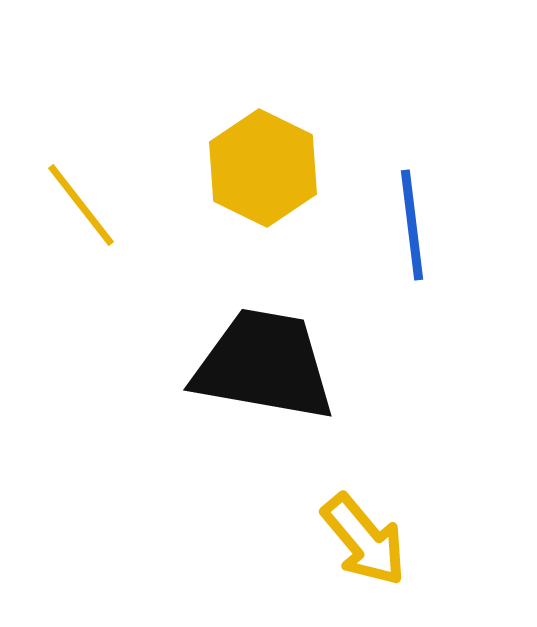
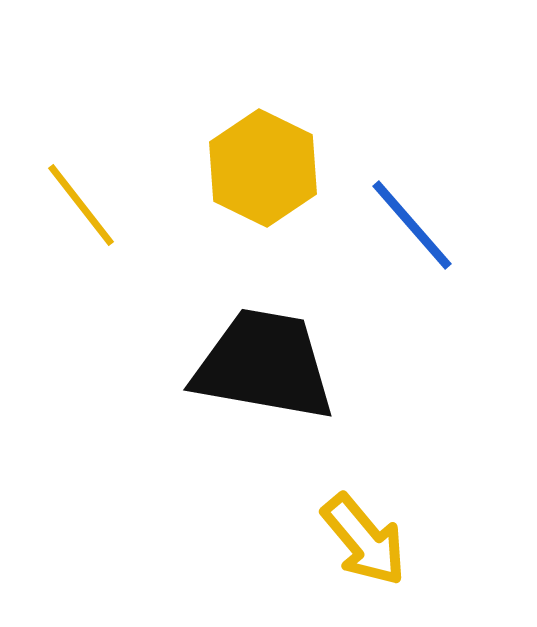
blue line: rotated 34 degrees counterclockwise
